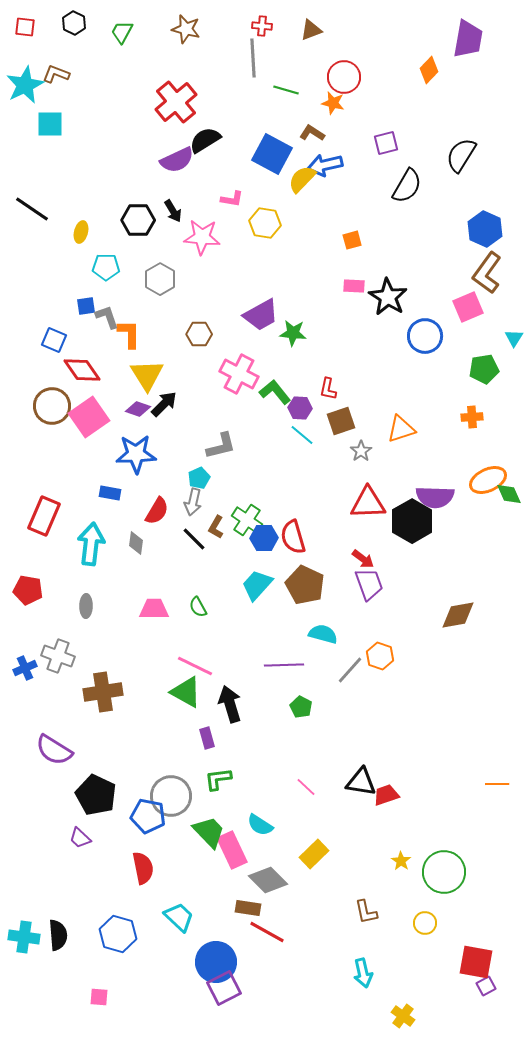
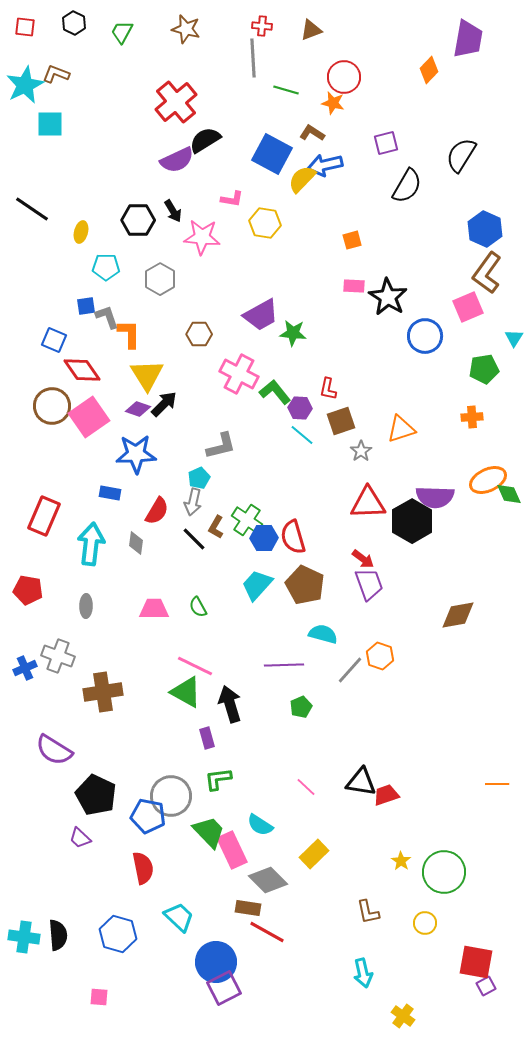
green pentagon at (301, 707): rotated 20 degrees clockwise
brown L-shape at (366, 912): moved 2 px right
